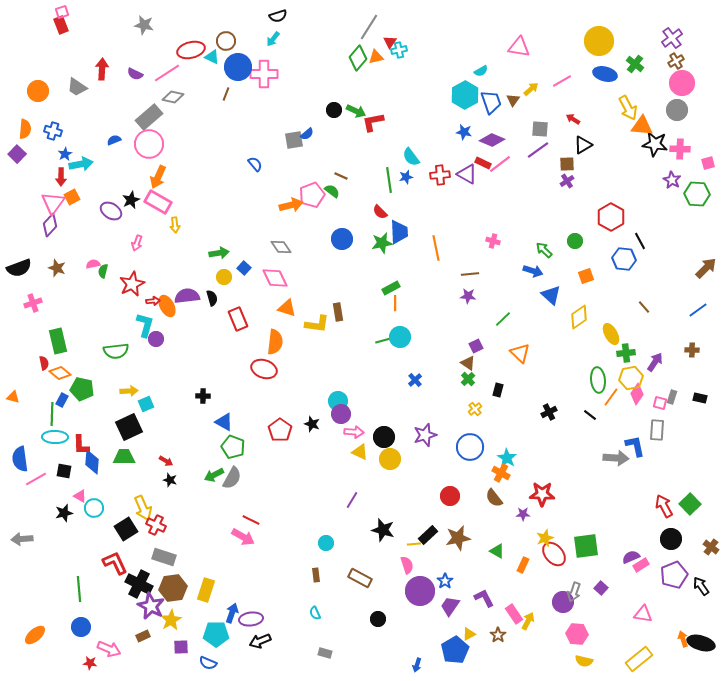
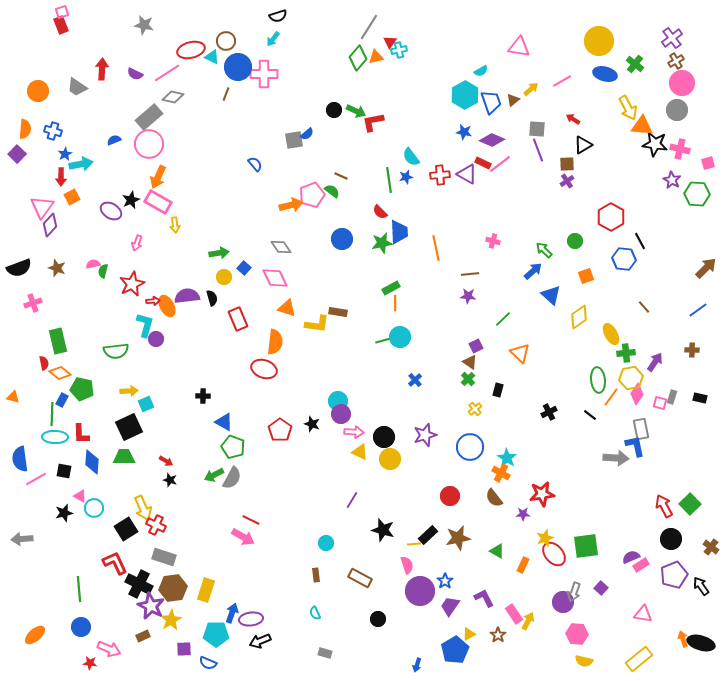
brown triangle at (513, 100): rotated 16 degrees clockwise
gray square at (540, 129): moved 3 px left
pink cross at (680, 149): rotated 12 degrees clockwise
purple line at (538, 150): rotated 75 degrees counterclockwise
pink triangle at (53, 203): moved 11 px left, 4 px down
blue arrow at (533, 271): rotated 60 degrees counterclockwise
brown rectangle at (338, 312): rotated 72 degrees counterclockwise
brown triangle at (468, 363): moved 2 px right, 1 px up
gray rectangle at (657, 430): moved 16 px left, 1 px up; rotated 15 degrees counterclockwise
red L-shape at (81, 445): moved 11 px up
red star at (542, 494): rotated 10 degrees counterclockwise
purple square at (181, 647): moved 3 px right, 2 px down
